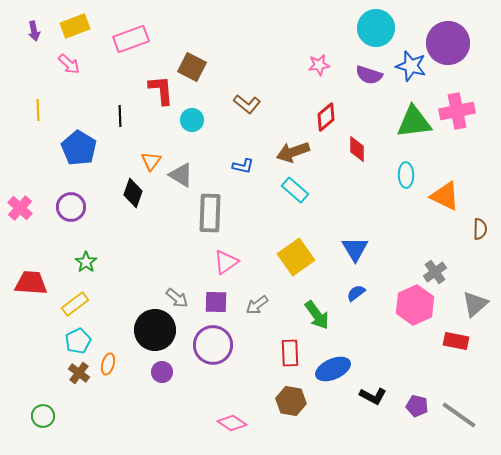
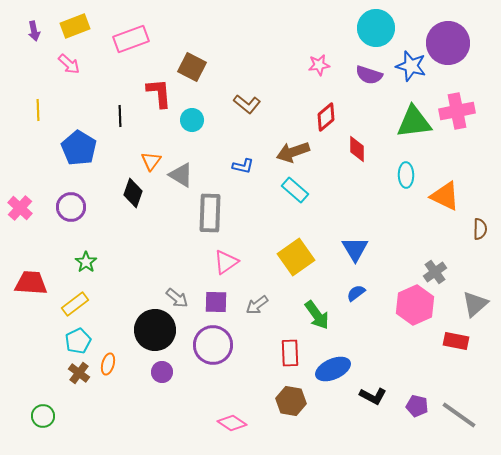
red L-shape at (161, 90): moved 2 px left, 3 px down
